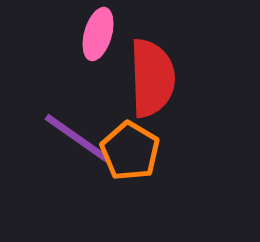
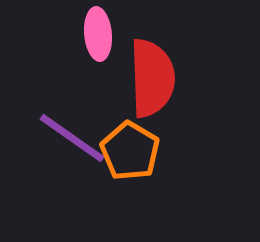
pink ellipse: rotated 21 degrees counterclockwise
purple line: moved 5 px left
